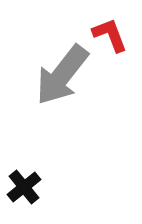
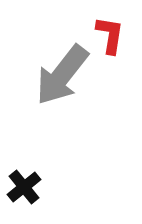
red L-shape: rotated 30 degrees clockwise
